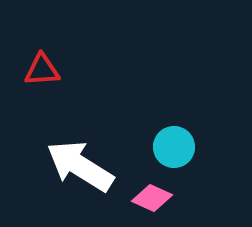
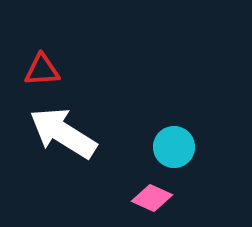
white arrow: moved 17 px left, 33 px up
